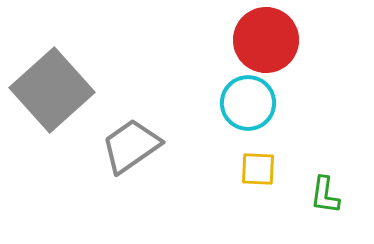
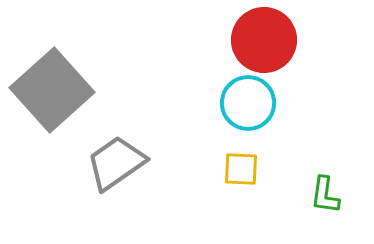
red circle: moved 2 px left
gray trapezoid: moved 15 px left, 17 px down
yellow square: moved 17 px left
